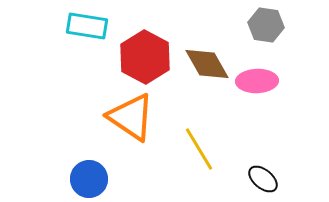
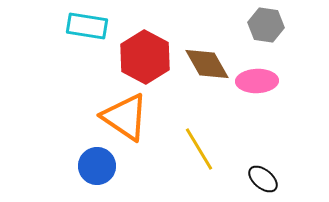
orange triangle: moved 6 px left
blue circle: moved 8 px right, 13 px up
